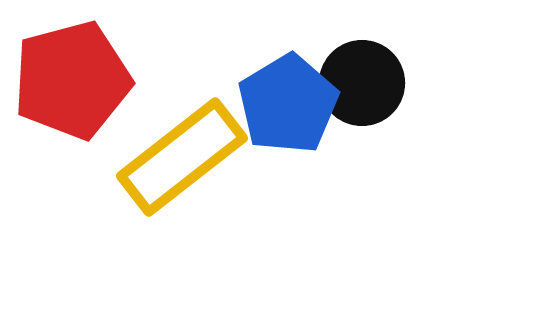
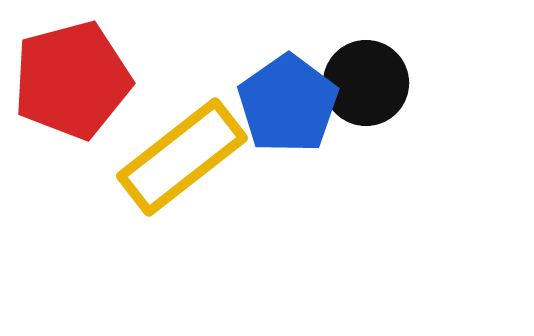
black circle: moved 4 px right
blue pentagon: rotated 4 degrees counterclockwise
